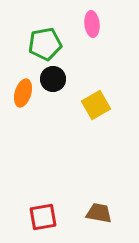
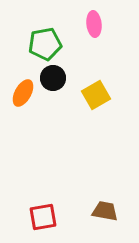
pink ellipse: moved 2 px right
black circle: moved 1 px up
orange ellipse: rotated 12 degrees clockwise
yellow square: moved 10 px up
brown trapezoid: moved 6 px right, 2 px up
